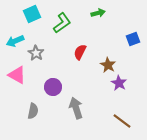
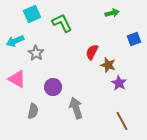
green arrow: moved 14 px right
green L-shape: rotated 80 degrees counterclockwise
blue square: moved 1 px right
red semicircle: moved 12 px right
brown star: rotated 14 degrees counterclockwise
pink triangle: moved 4 px down
brown line: rotated 24 degrees clockwise
